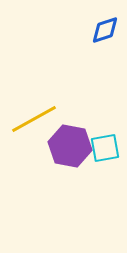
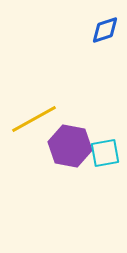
cyan square: moved 5 px down
